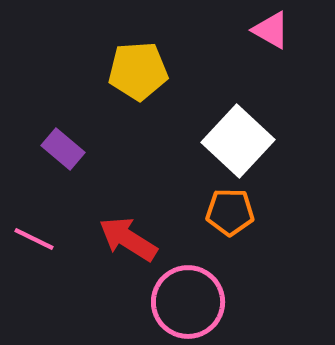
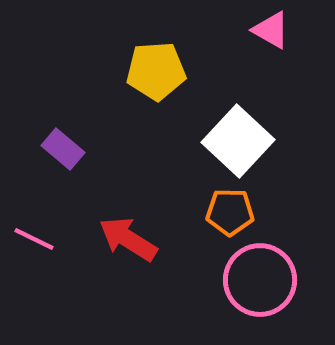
yellow pentagon: moved 18 px right
pink circle: moved 72 px right, 22 px up
